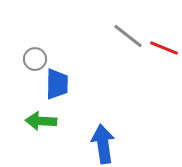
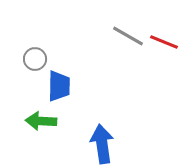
gray line: rotated 8 degrees counterclockwise
red line: moved 6 px up
blue trapezoid: moved 2 px right, 2 px down
blue arrow: moved 1 px left
